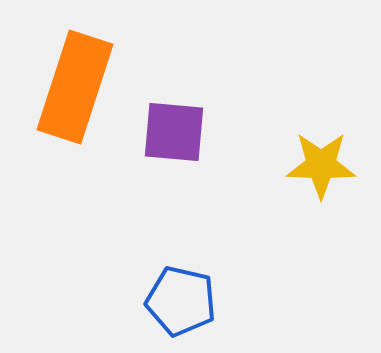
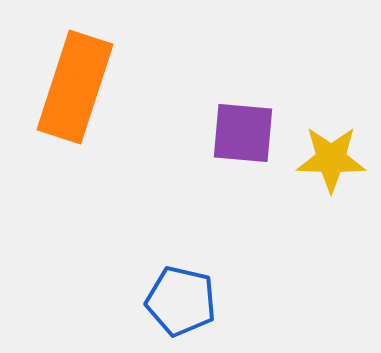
purple square: moved 69 px right, 1 px down
yellow star: moved 10 px right, 6 px up
